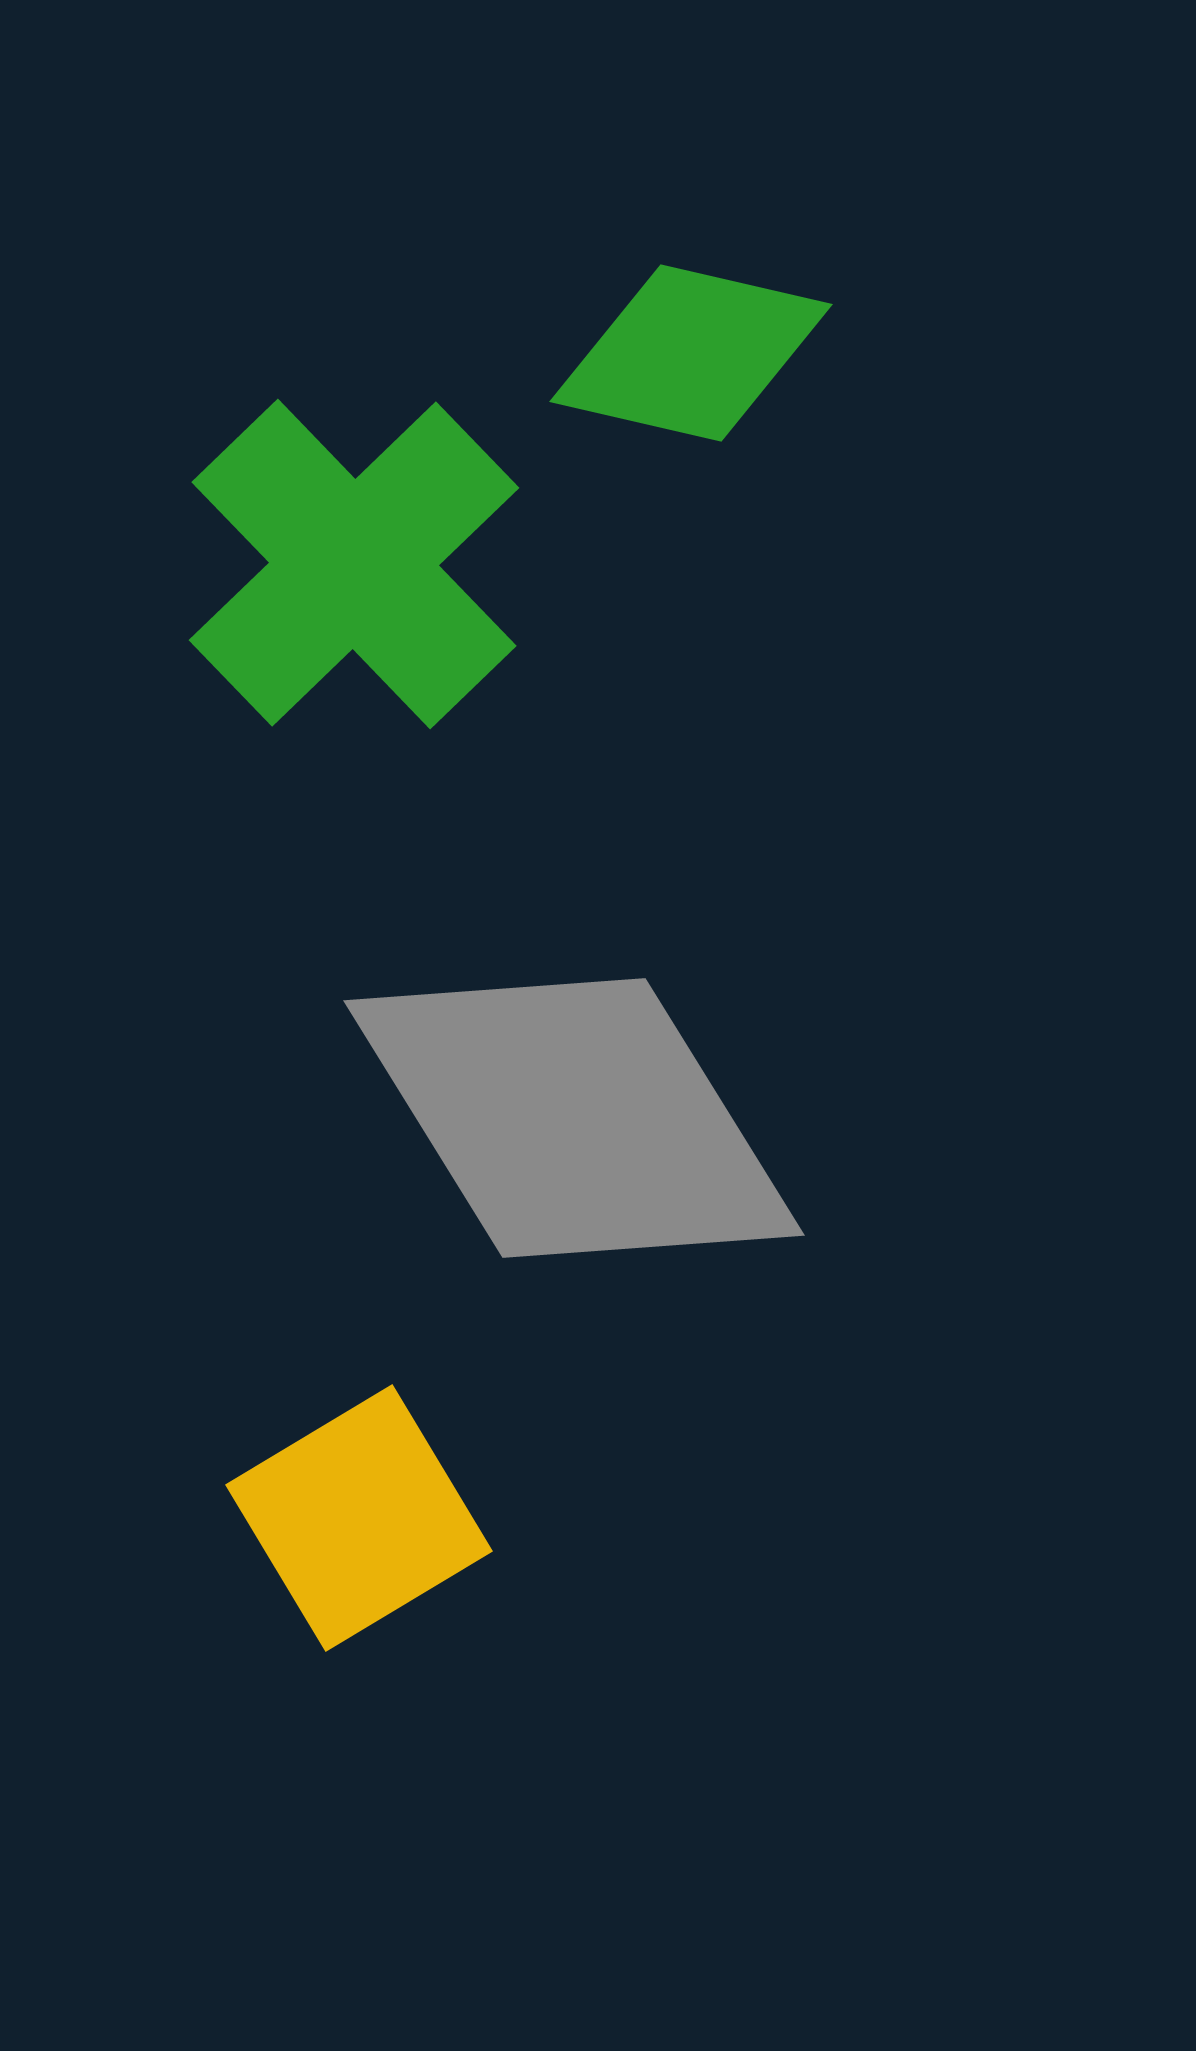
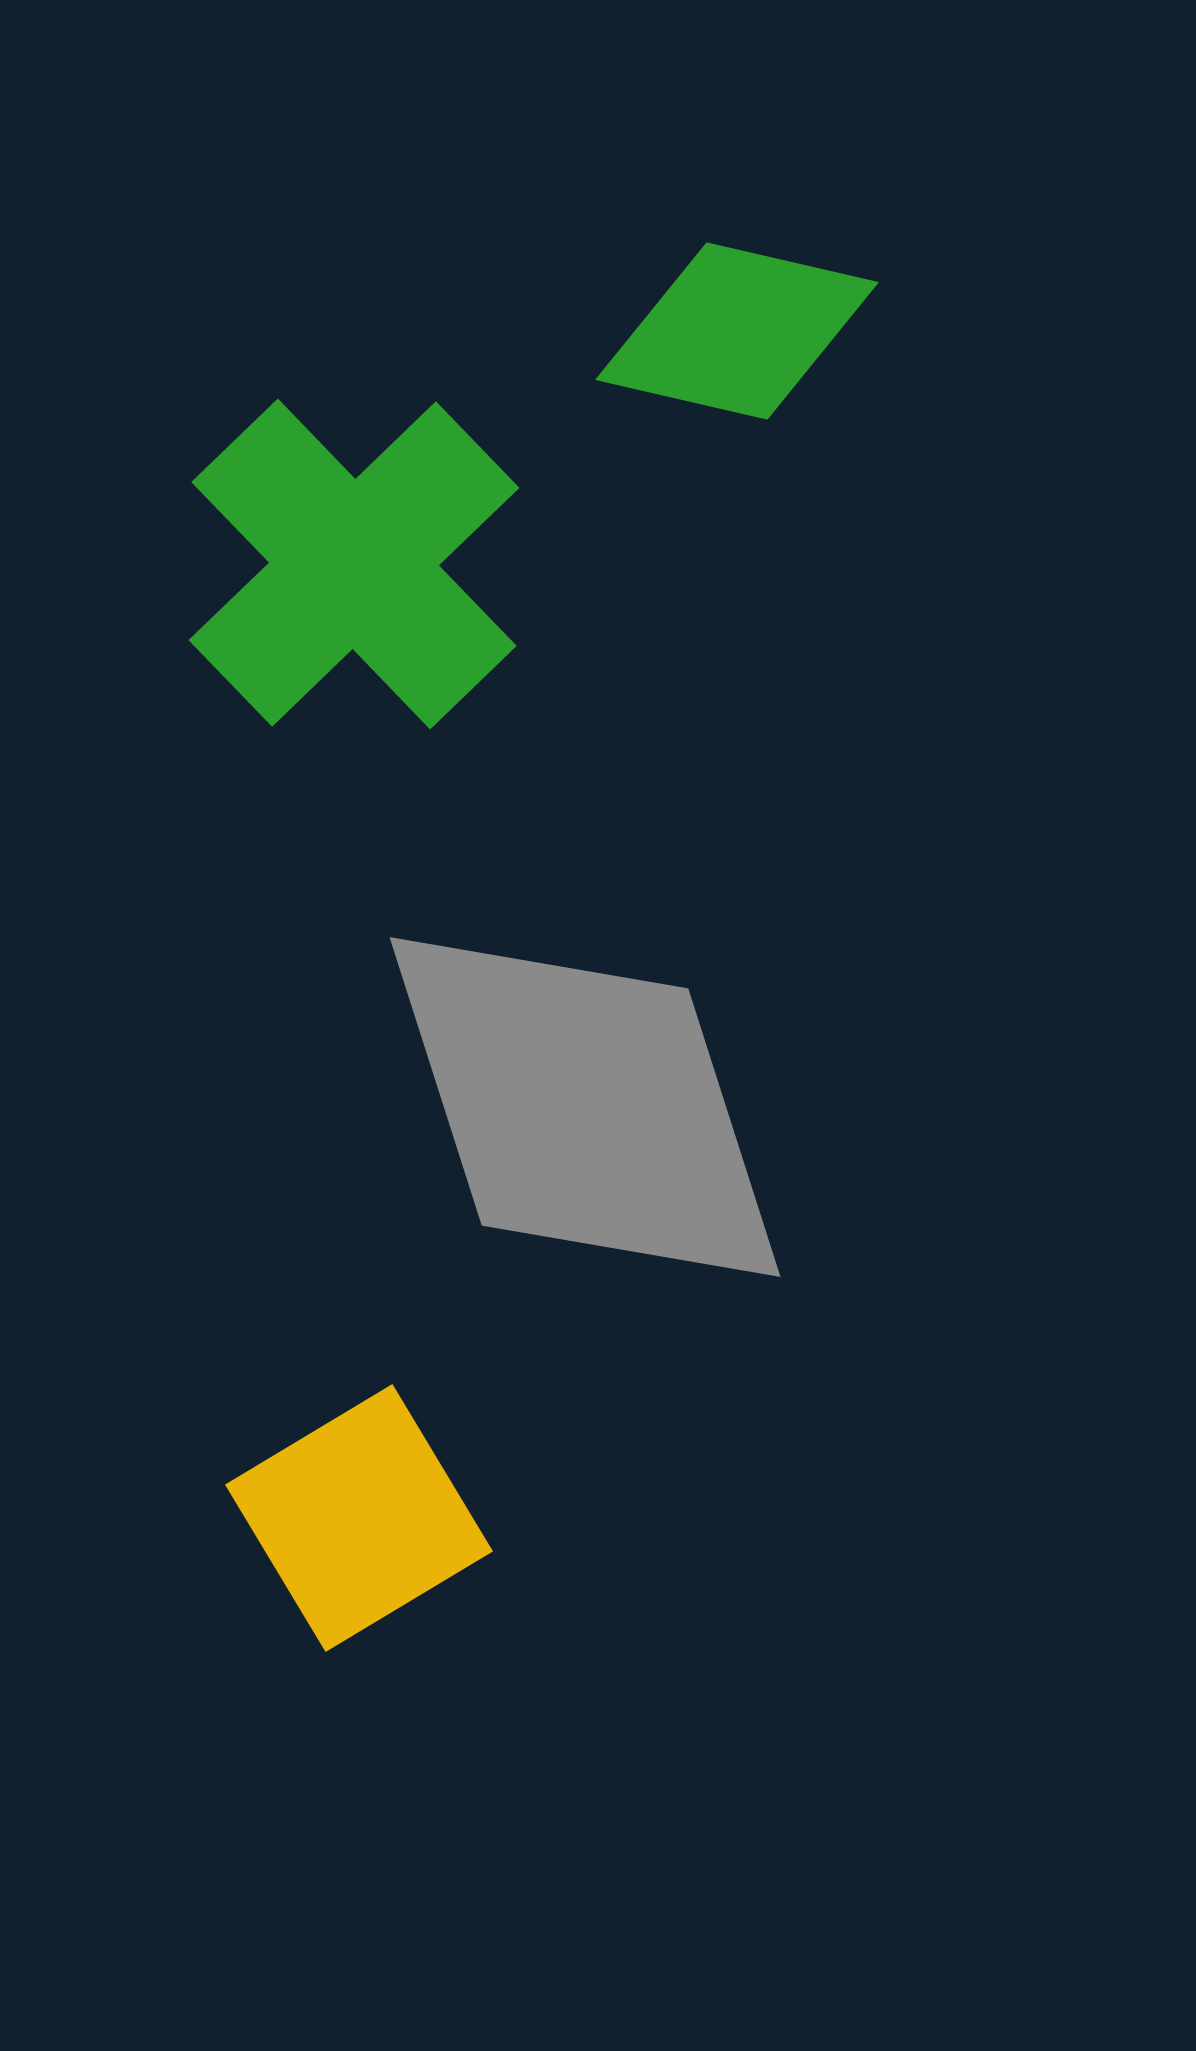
green diamond: moved 46 px right, 22 px up
gray diamond: moved 11 px right, 11 px up; rotated 14 degrees clockwise
